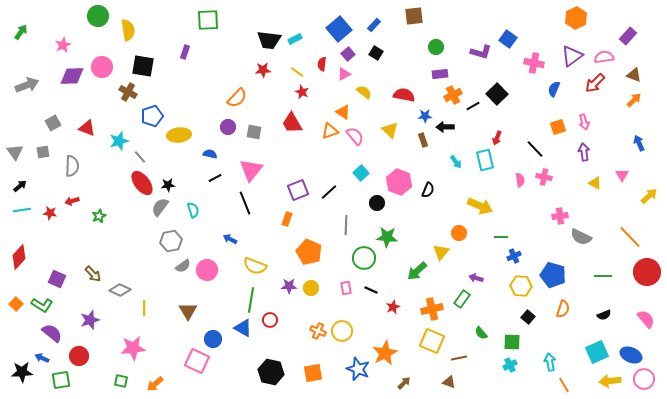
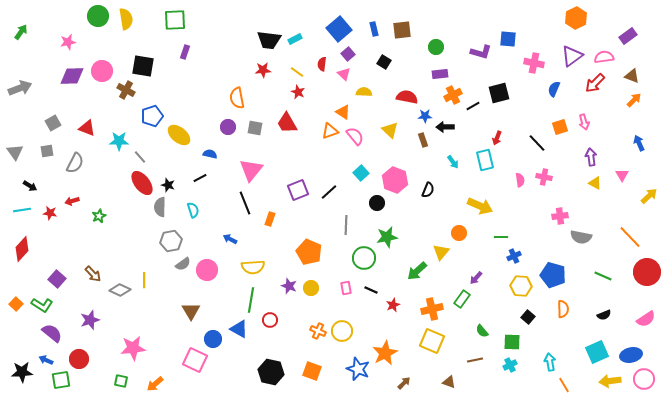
brown square at (414, 16): moved 12 px left, 14 px down
green square at (208, 20): moved 33 px left
blue rectangle at (374, 25): moved 4 px down; rotated 56 degrees counterclockwise
yellow semicircle at (128, 30): moved 2 px left, 11 px up
purple rectangle at (628, 36): rotated 12 degrees clockwise
blue square at (508, 39): rotated 30 degrees counterclockwise
pink star at (63, 45): moved 5 px right, 3 px up; rotated 14 degrees clockwise
black square at (376, 53): moved 8 px right, 9 px down
pink circle at (102, 67): moved 4 px down
pink triangle at (344, 74): rotated 48 degrees counterclockwise
brown triangle at (634, 75): moved 2 px left, 1 px down
gray arrow at (27, 85): moved 7 px left, 3 px down
brown cross at (128, 92): moved 2 px left, 2 px up
red star at (302, 92): moved 4 px left
yellow semicircle at (364, 92): rotated 35 degrees counterclockwise
black square at (497, 94): moved 2 px right, 1 px up; rotated 30 degrees clockwise
red semicircle at (404, 95): moved 3 px right, 2 px down
orange semicircle at (237, 98): rotated 125 degrees clockwise
red trapezoid at (292, 123): moved 5 px left
orange square at (558, 127): moved 2 px right
gray square at (254, 132): moved 1 px right, 4 px up
yellow ellipse at (179, 135): rotated 45 degrees clockwise
cyan star at (119, 141): rotated 18 degrees clockwise
black line at (535, 149): moved 2 px right, 6 px up
gray square at (43, 152): moved 4 px right, 1 px up
purple arrow at (584, 152): moved 7 px right, 5 px down
cyan arrow at (456, 162): moved 3 px left
gray semicircle at (72, 166): moved 3 px right, 3 px up; rotated 25 degrees clockwise
black line at (215, 178): moved 15 px left
pink hexagon at (399, 182): moved 4 px left, 2 px up
black star at (168, 185): rotated 24 degrees clockwise
black arrow at (20, 186): moved 10 px right; rotated 72 degrees clockwise
gray semicircle at (160, 207): rotated 36 degrees counterclockwise
orange rectangle at (287, 219): moved 17 px left
green star at (387, 237): rotated 15 degrees counterclockwise
gray semicircle at (581, 237): rotated 15 degrees counterclockwise
red diamond at (19, 257): moved 3 px right, 8 px up
gray semicircle at (183, 266): moved 2 px up
yellow semicircle at (255, 266): moved 2 px left, 1 px down; rotated 25 degrees counterclockwise
green line at (603, 276): rotated 24 degrees clockwise
purple arrow at (476, 278): rotated 64 degrees counterclockwise
purple square at (57, 279): rotated 18 degrees clockwise
purple star at (289, 286): rotated 21 degrees clockwise
red star at (393, 307): moved 2 px up
yellow line at (144, 308): moved 28 px up
orange semicircle at (563, 309): rotated 18 degrees counterclockwise
brown triangle at (188, 311): moved 3 px right
pink semicircle at (646, 319): rotated 96 degrees clockwise
blue triangle at (243, 328): moved 4 px left, 1 px down
green semicircle at (481, 333): moved 1 px right, 2 px up
blue ellipse at (631, 355): rotated 35 degrees counterclockwise
red circle at (79, 356): moved 3 px down
blue arrow at (42, 358): moved 4 px right, 2 px down
brown line at (459, 358): moved 16 px right, 2 px down
pink square at (197, 361): moved 2 px left, 1 px up
orange square at (313, 373): moved 1 px left, 2 px up; rotated 30 degrees clockwise
